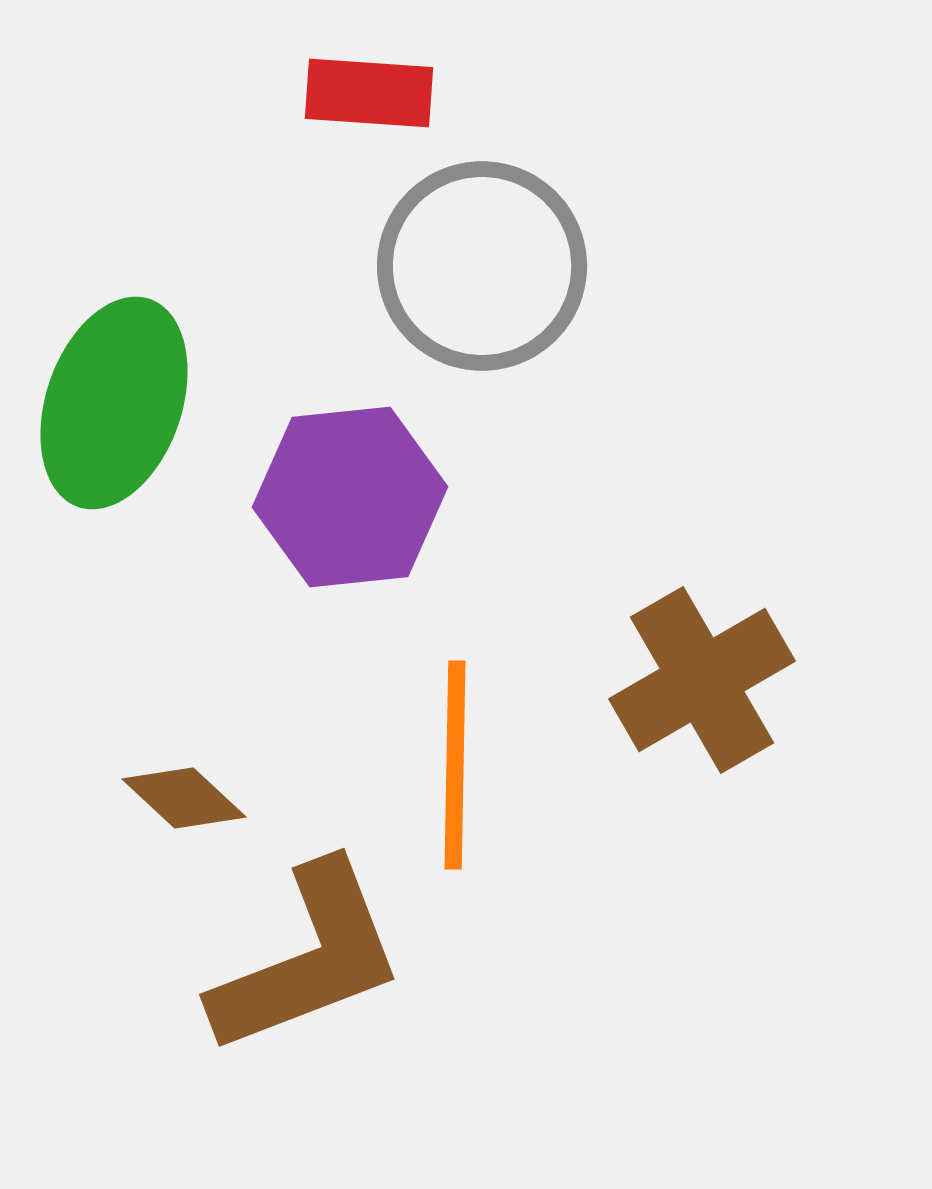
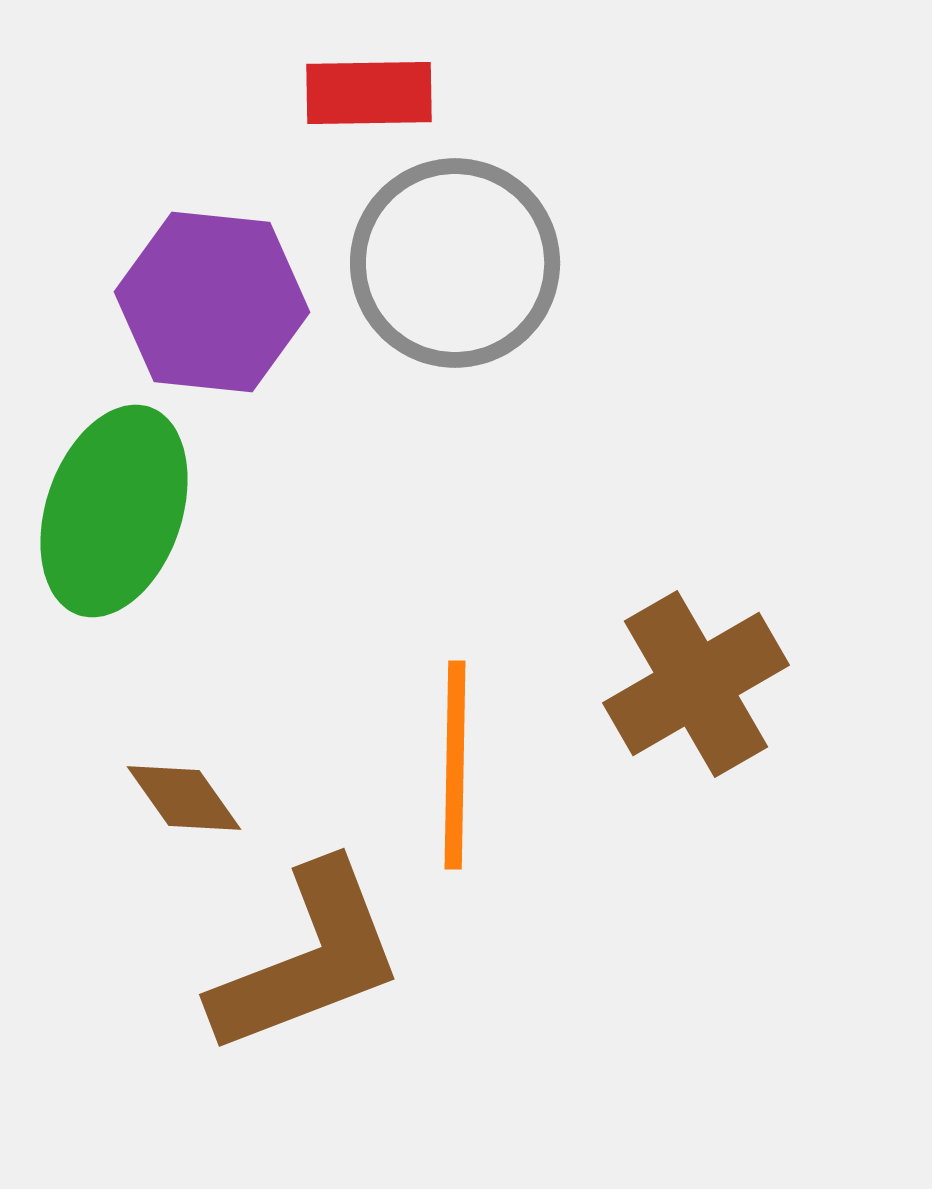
red rectangle: rotated 5 degrees counterclockwise
gray circle: moved 27 px left, 3 px up
green ellipse: moved 108 px down
purple hexagon: moved 138 px left, 195 px up; rotated 12 degrees clockwise
brown cross: moved 6 px left, 4 px down
brown diamond: rotated 12 degrees clockwise
